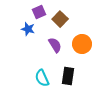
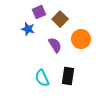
orange circle: moved 1 px left, 5 px up
